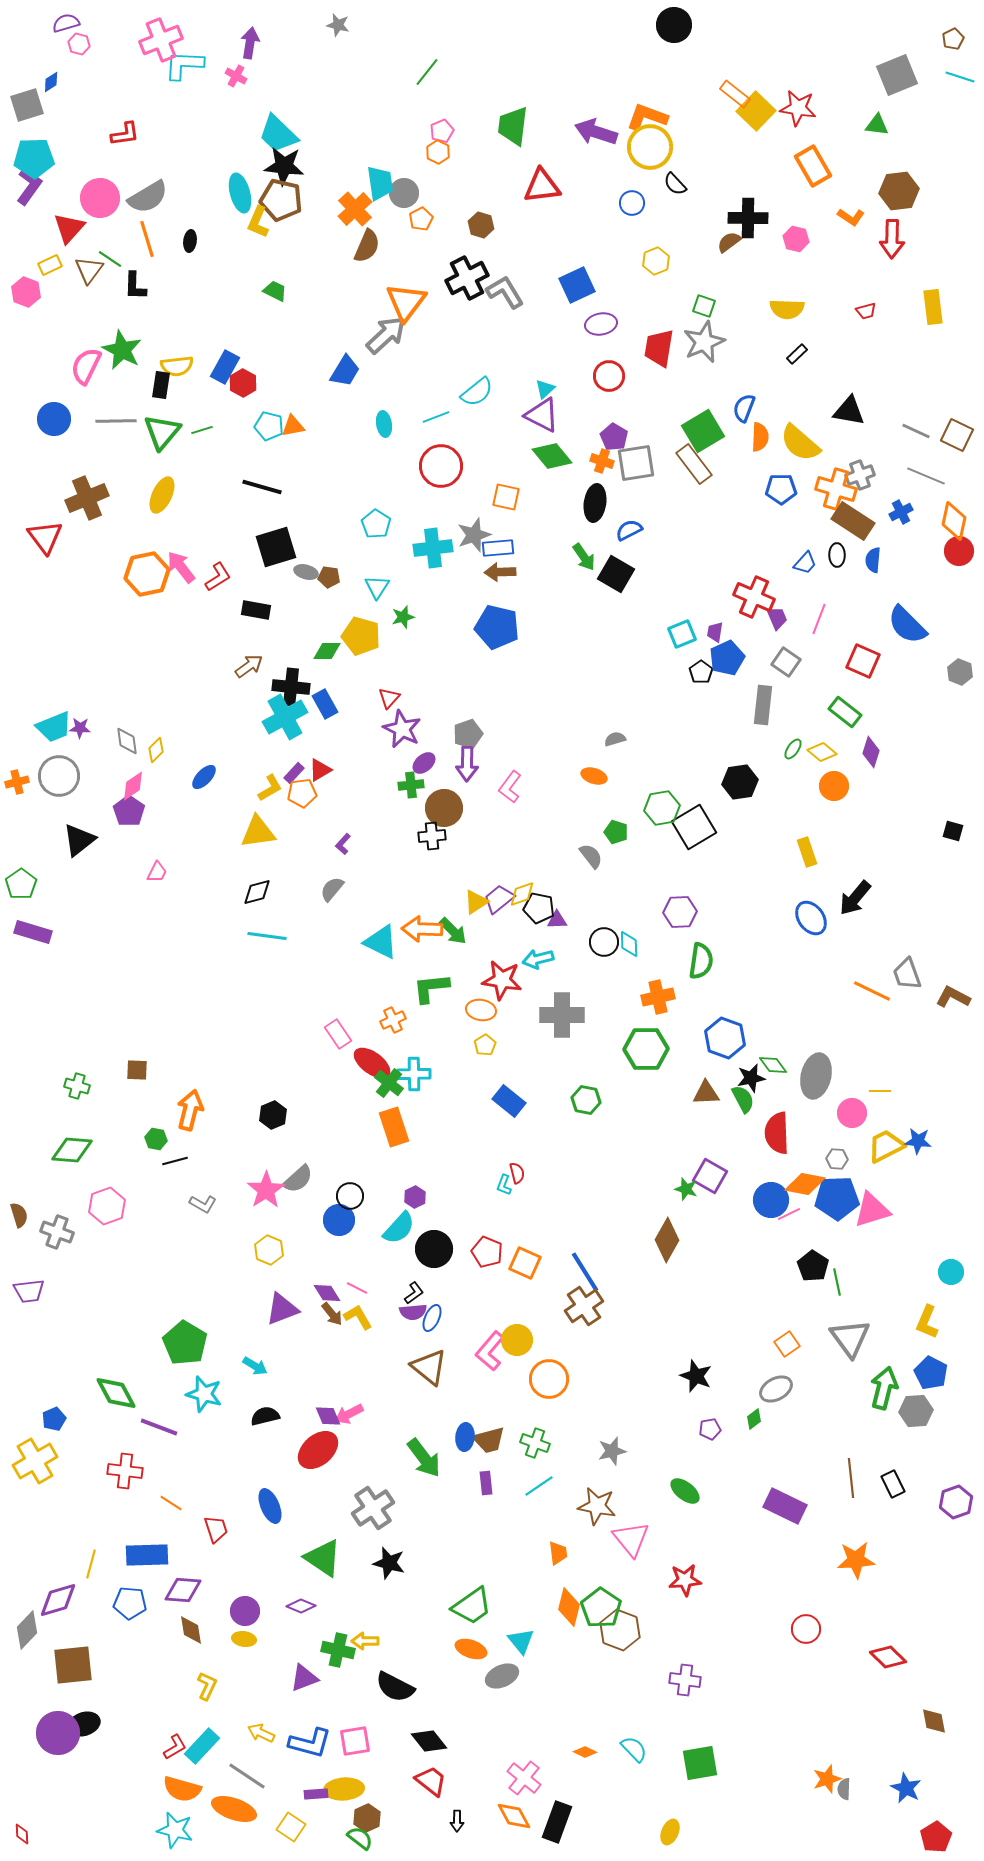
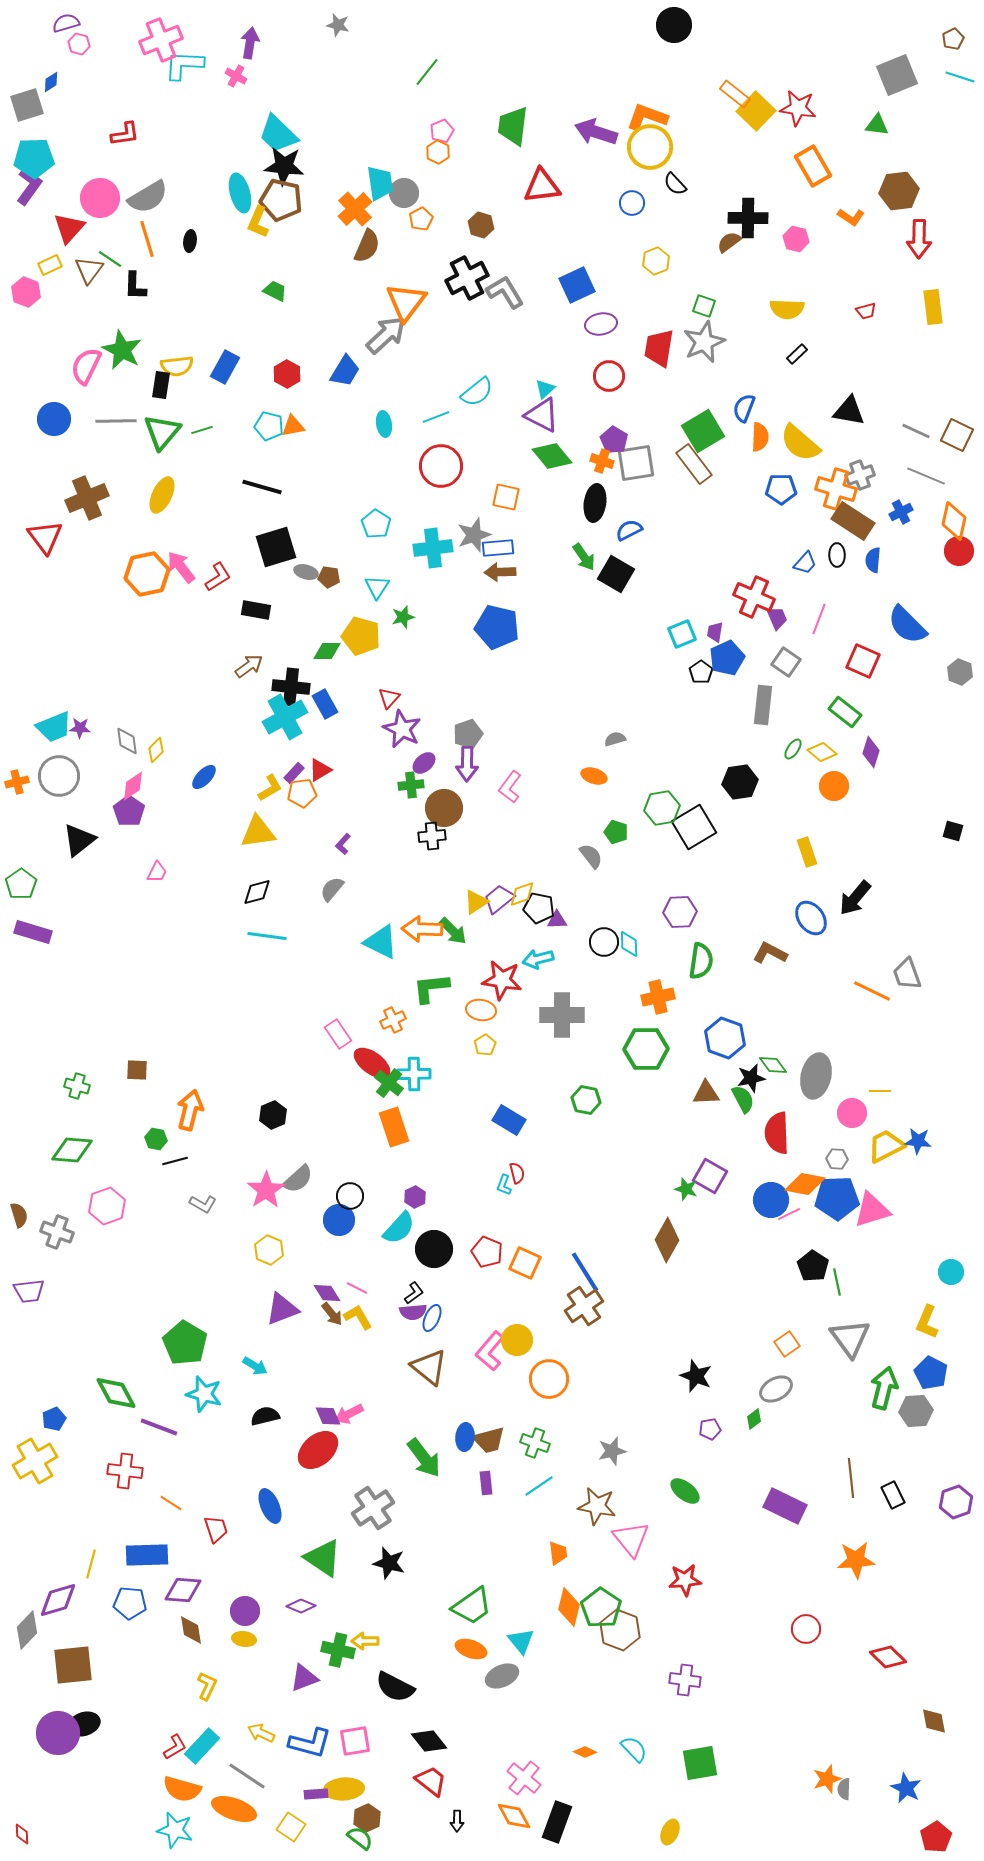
red arrow at (892, 239): moved 27 px right
red hexagon at (243, 383): moved 44 px right, 9 px up
purple pentagon at (614, 437): moved 3 px down
brown L-shape at (953, 997): moved 183 px left, 44 px up
blue rectangle at (509, 1101): moved 19 px down; rotated 8 degrees counterclockwise
black rectangle at (893, 1484): moved 11 px down
